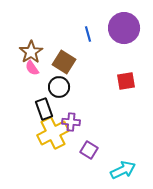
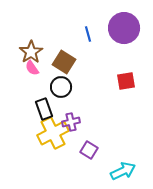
black circle: moved 2 px right
purple cross: rotated 18 degrees counterclockwise
cyan arrow: moved 1 px down
